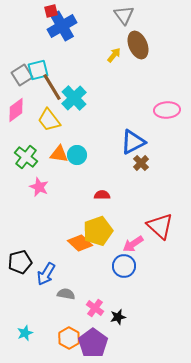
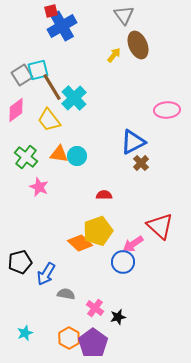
cyan circle: moved 1 px down
red semicircle: moved 2 px right
blue circle: moved 1 px left, 4 px up
